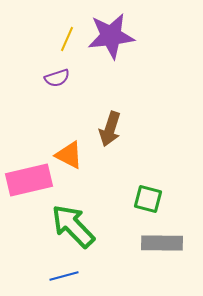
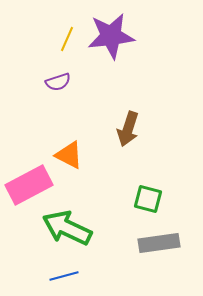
purple semicircle: moved 1 px right, 4 px down
brown arrow: moved 18 px right
pink rectangle: moved 5 px down; rotated 15 degrees counterclockwise
green arrow: moved 6 px left, 2 px down; rotated 21 degrees counterclockwise
gray rectangle: moved 3 px left; rotated 9 degrees counterclockwise
